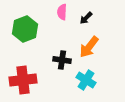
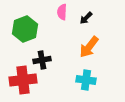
black cross: moved 20 px left; rotated 18 degrees counterclockwise
cyan cross: rotated 24 degrees counterclockwise
